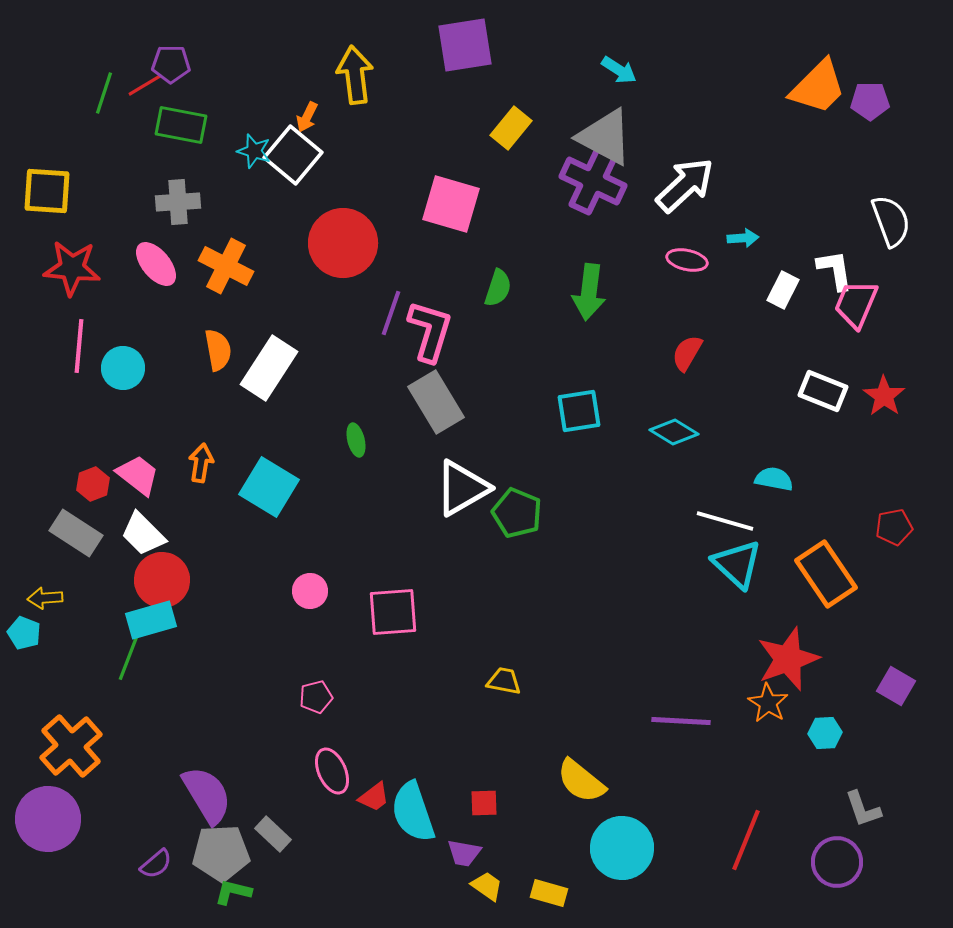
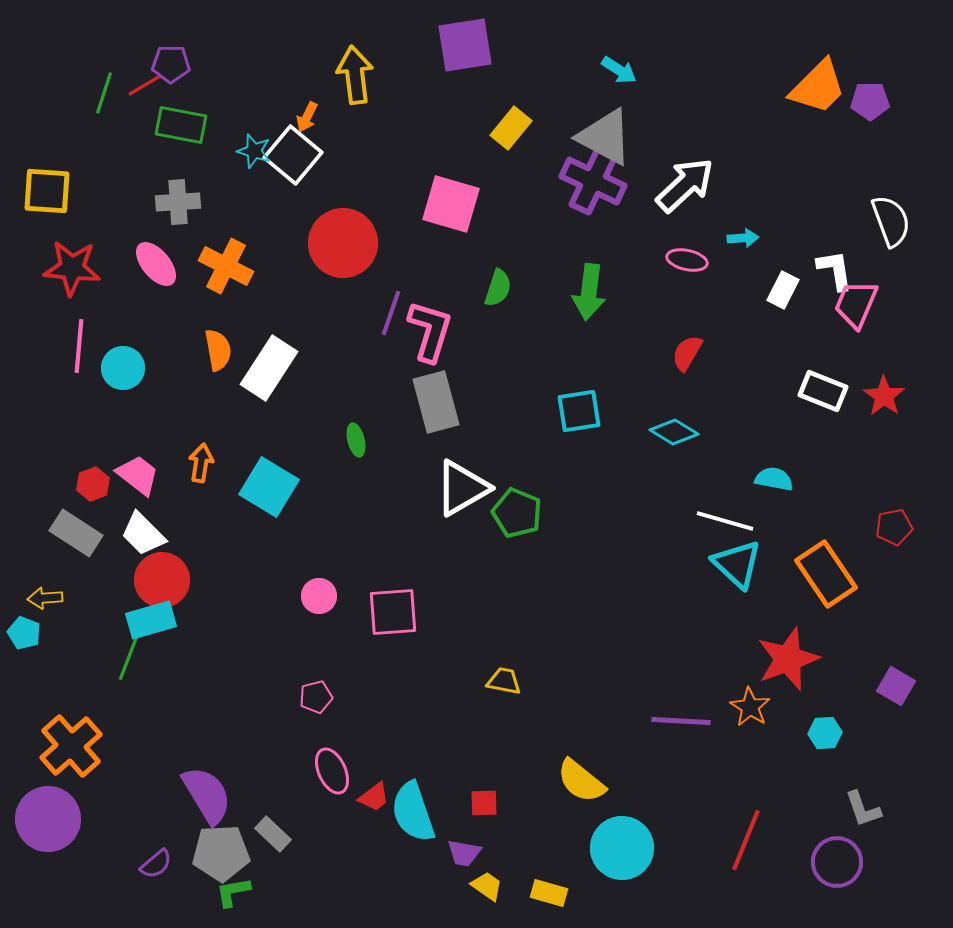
gray rectangle at (436, 402): rotated 16 degrees clockwise
pink circle at (310, 591): moved 9 px right, 5 px down
orange star at (768, 703): moved 18 px left, 4 px down
green L-shape at (233, 892): rotated 24 degrees counterclockwise
